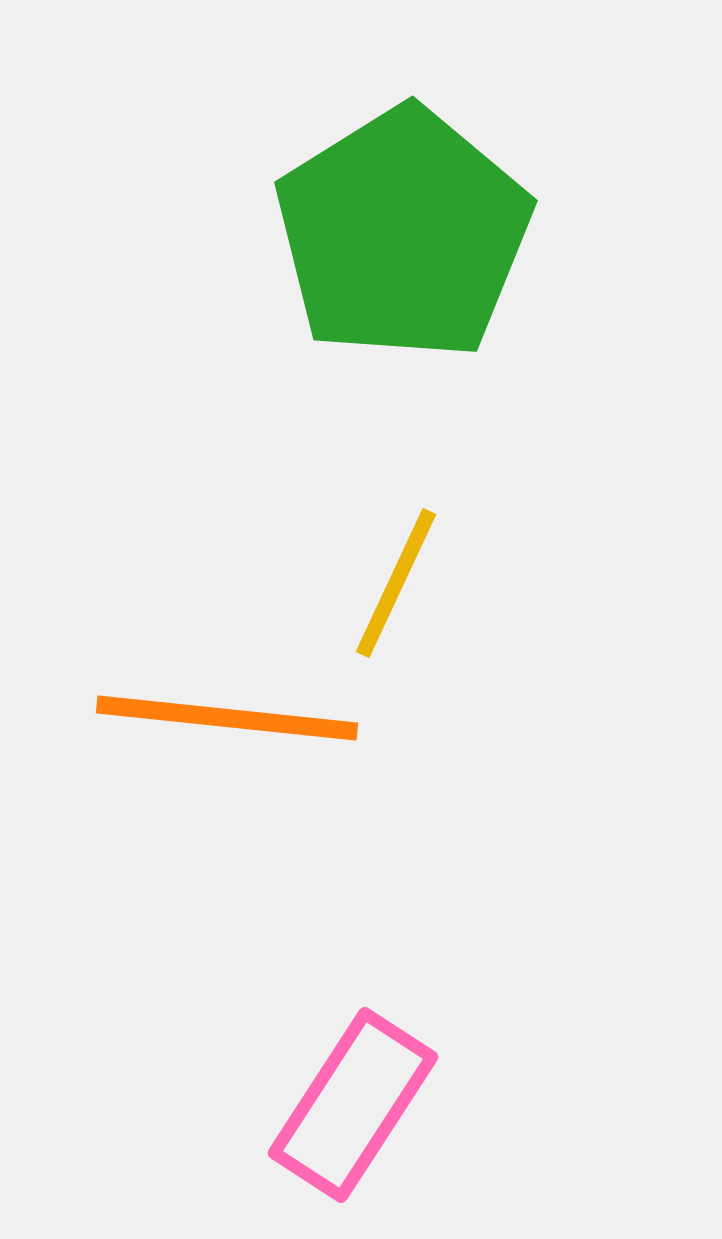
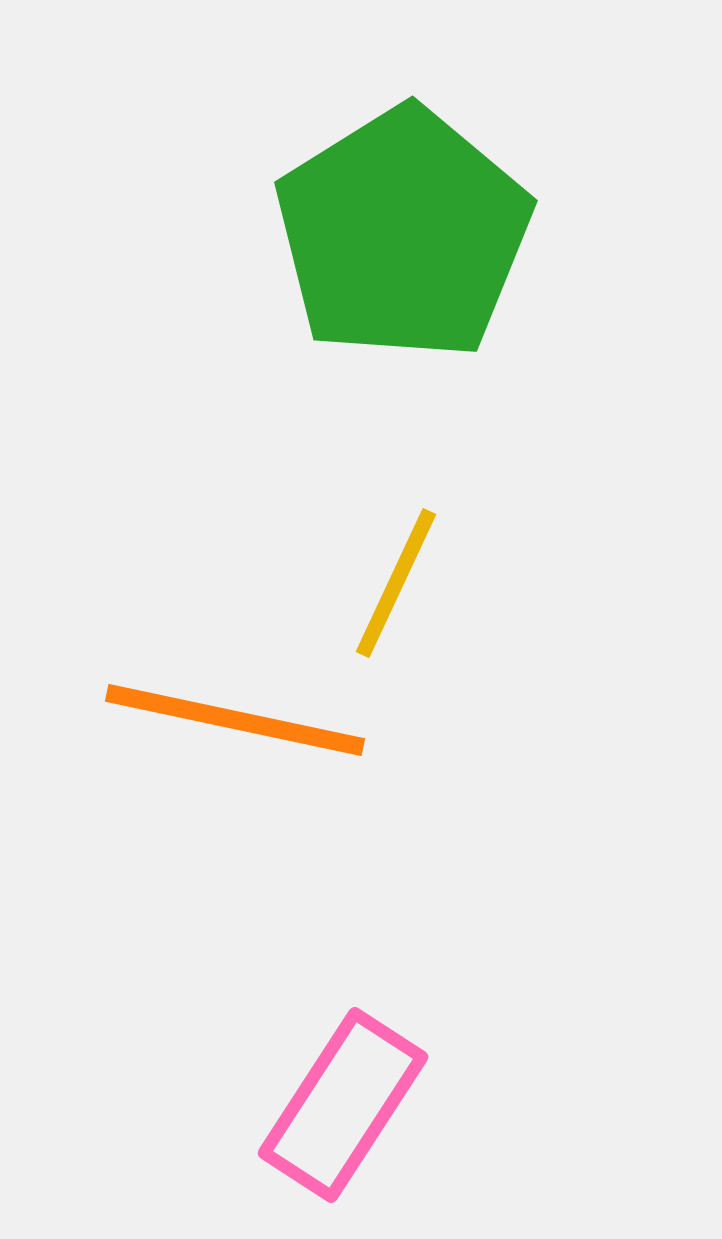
orange line: moved 8 px right, 2 px down; rotated 6 degrees clockwise
pink rectangle: moved 10 px left
